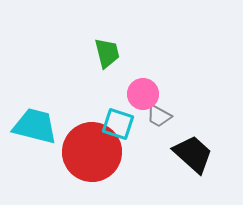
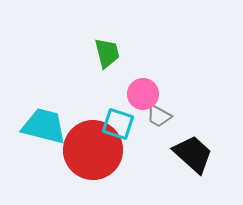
cyan trapezoid: moved 9 px right
red circle: moved 1 px right, 2 px up
